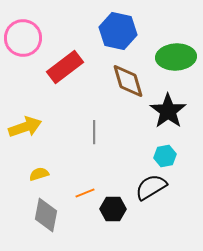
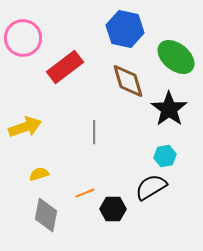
blue hexagon: moved 7 px right, 2 px up
green ellipse: rotated 42 degrees clockwise
black star: moved 1 px right, 2 px up
